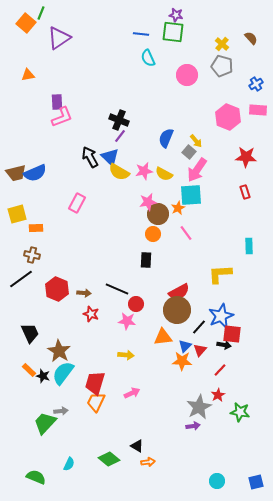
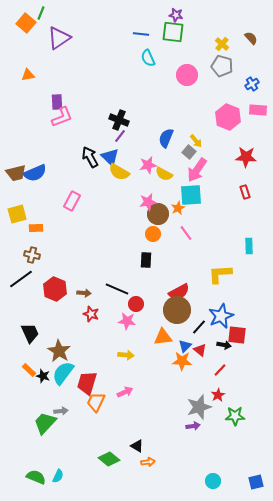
blue cross at (256, 84): moved 4 px left
pink star at (144, 171): moved 4 px right, 6 px up
pink rectangle at (77, 203): moved 5 px left, 2 px up
red hexagon at (57, 289): moved 2 px left
red square at (232, 334): moved 5 px right, 1 px down
red triangle at (200, 350): rotated 32 degrees counterclockwise
red trapezoid at (95, 383): moved 8 px left
pink arrow at (132, 393): moved 7 px left, 1 px up
gray star at (199, 407): rotated 10 degrees clockwise
green star at (240, 412): moved 5 px left, 4 px down; rotated 12 degrees counterclockwise
cyan semicircle at (69, 464): moved 11 px left, 12 px down
cyan circle at (217, 481): moved 4 px left
